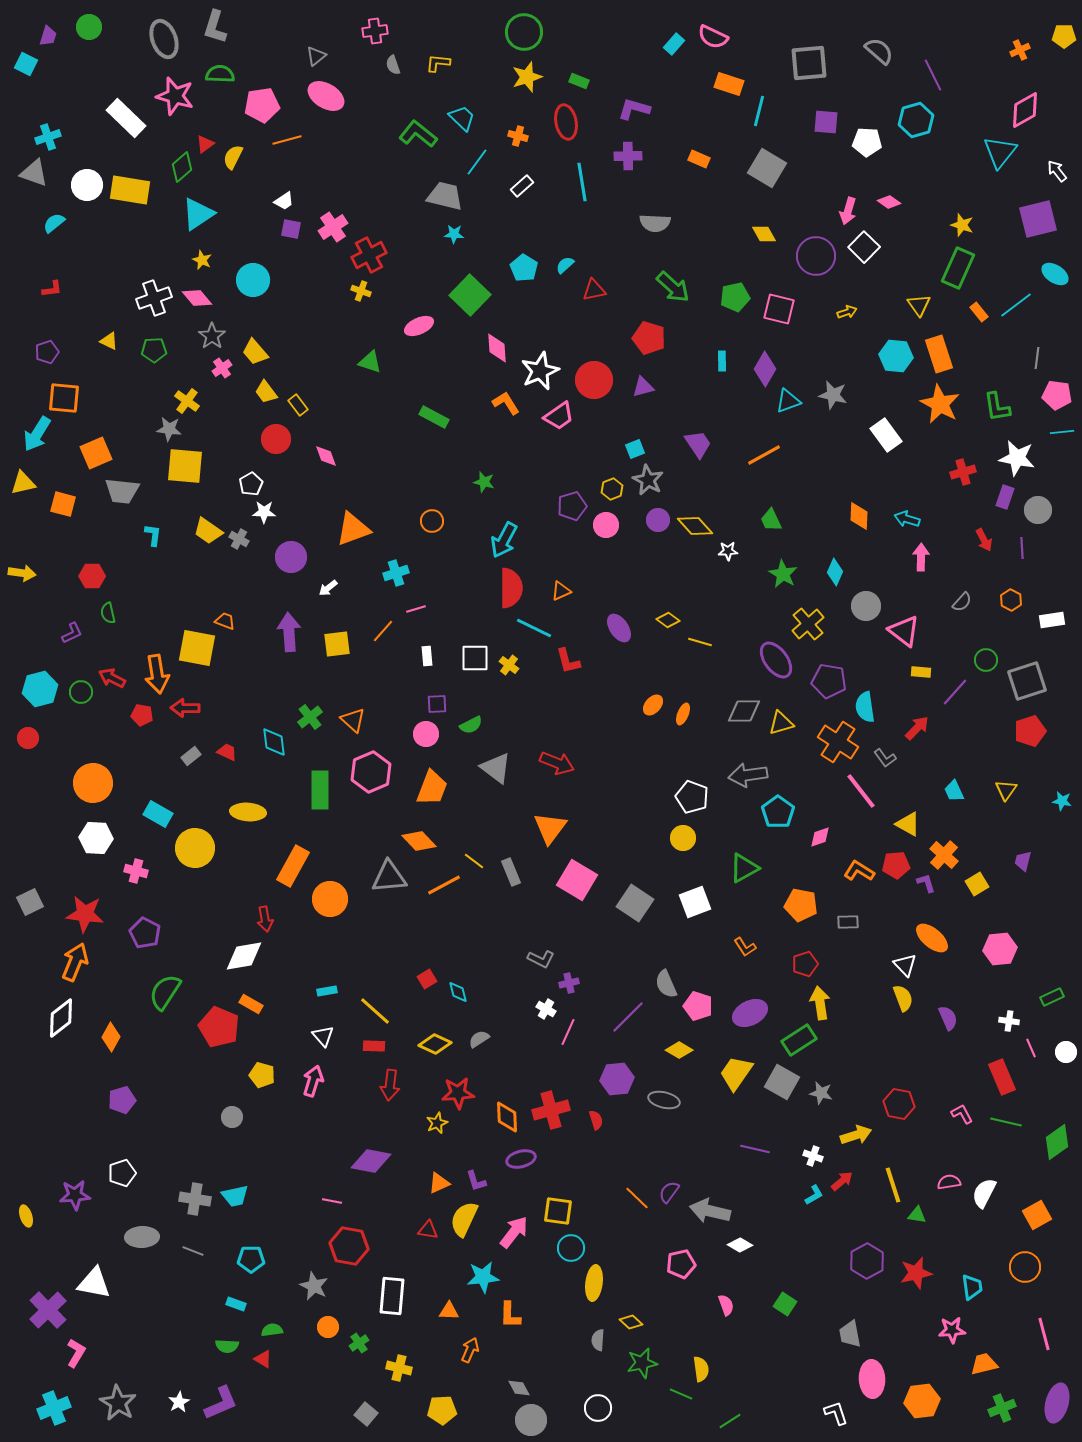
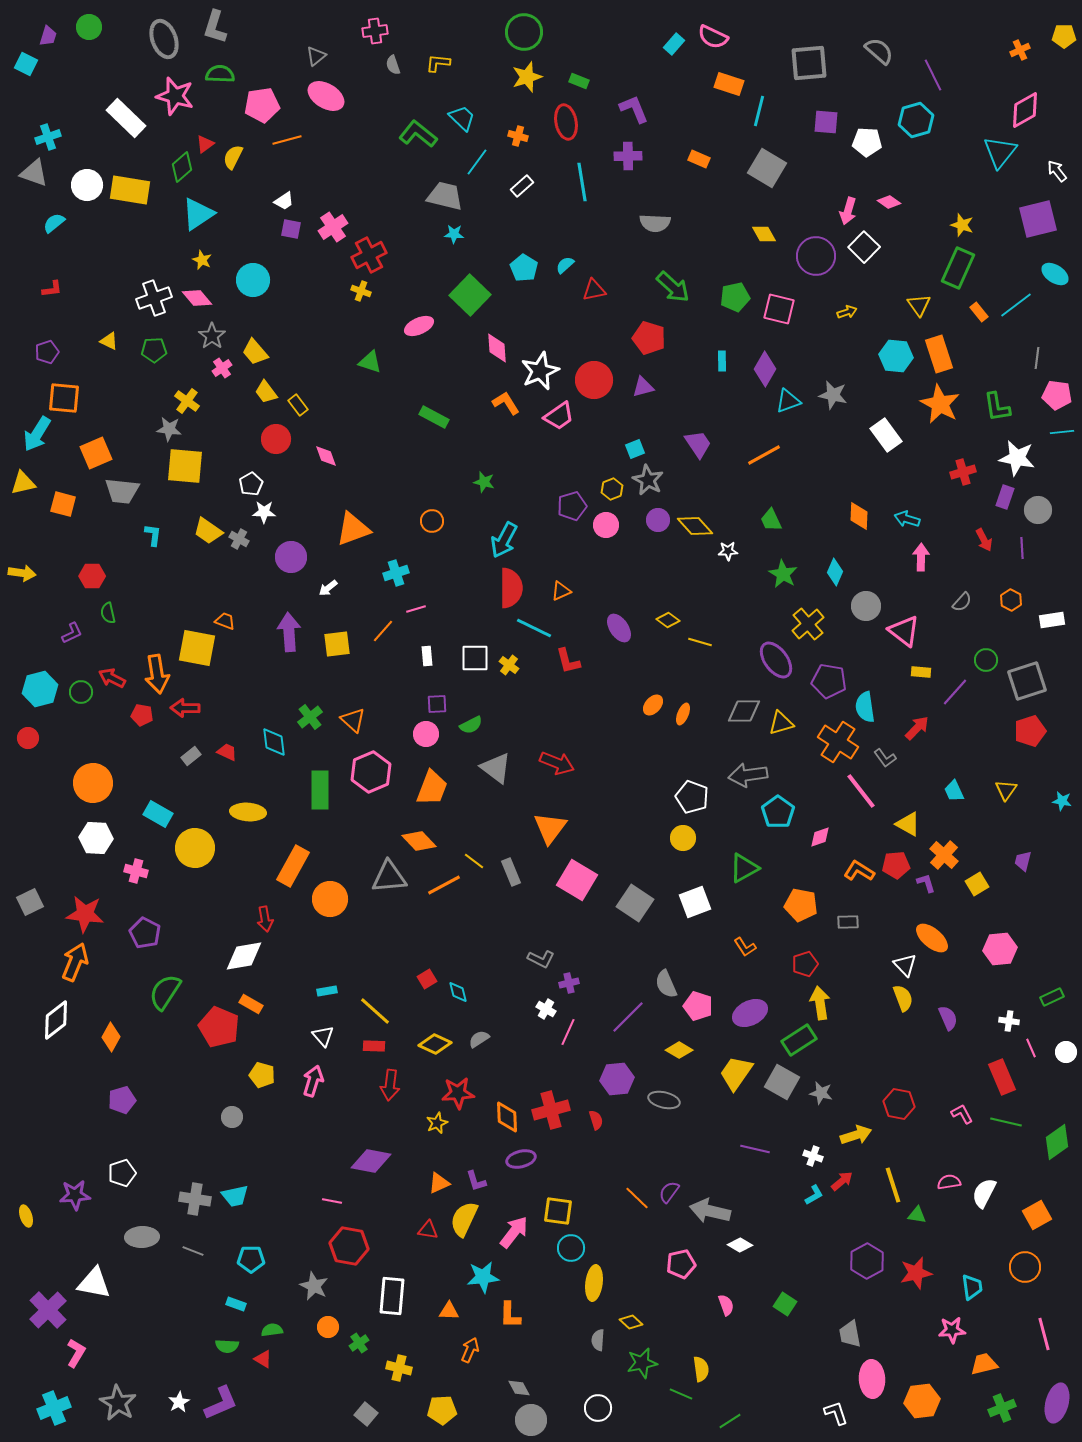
purple L-shape at (634, 109): rotated 52 degrees clockwise
white diamond at (61, 1018): moved 5 px left, 2 px down
